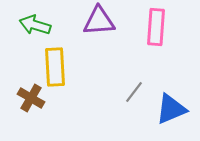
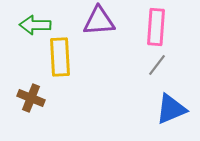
green arrow: rotated 16 degrees counterclockwise
yellow rectangle: moved 5 px right, 10 px up
gray line: moved 23 px right, 27 px up
brown cross: rotated 8 degrees counterclockwise
